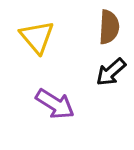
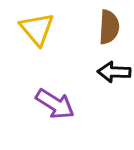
yellow triangle: moved 8 px up
black arrow: moved 3 px right; rotated 44 degrees clockwise
